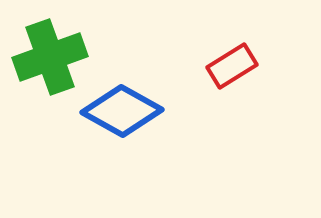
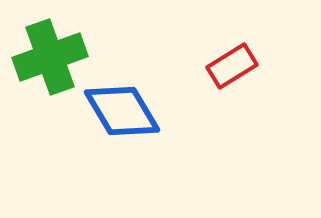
blue diamond: rotated 30 degrees clockwise
